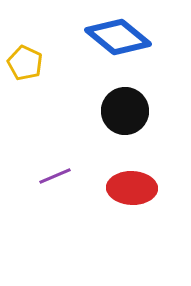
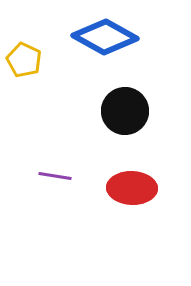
blue diamond: moved 13 px left; rotated 10 degrees counterclockwise
yellow pentagon: moved 1 px left, 3 px up
purple line: rotated 32 degrees clockwise
